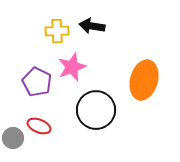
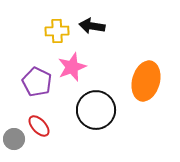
orange ellipse: moved 2 px right, 1 px down
red ellipse: rotated 25 degrees clockwise
gray circle: moved 1 px right, 1 px down
